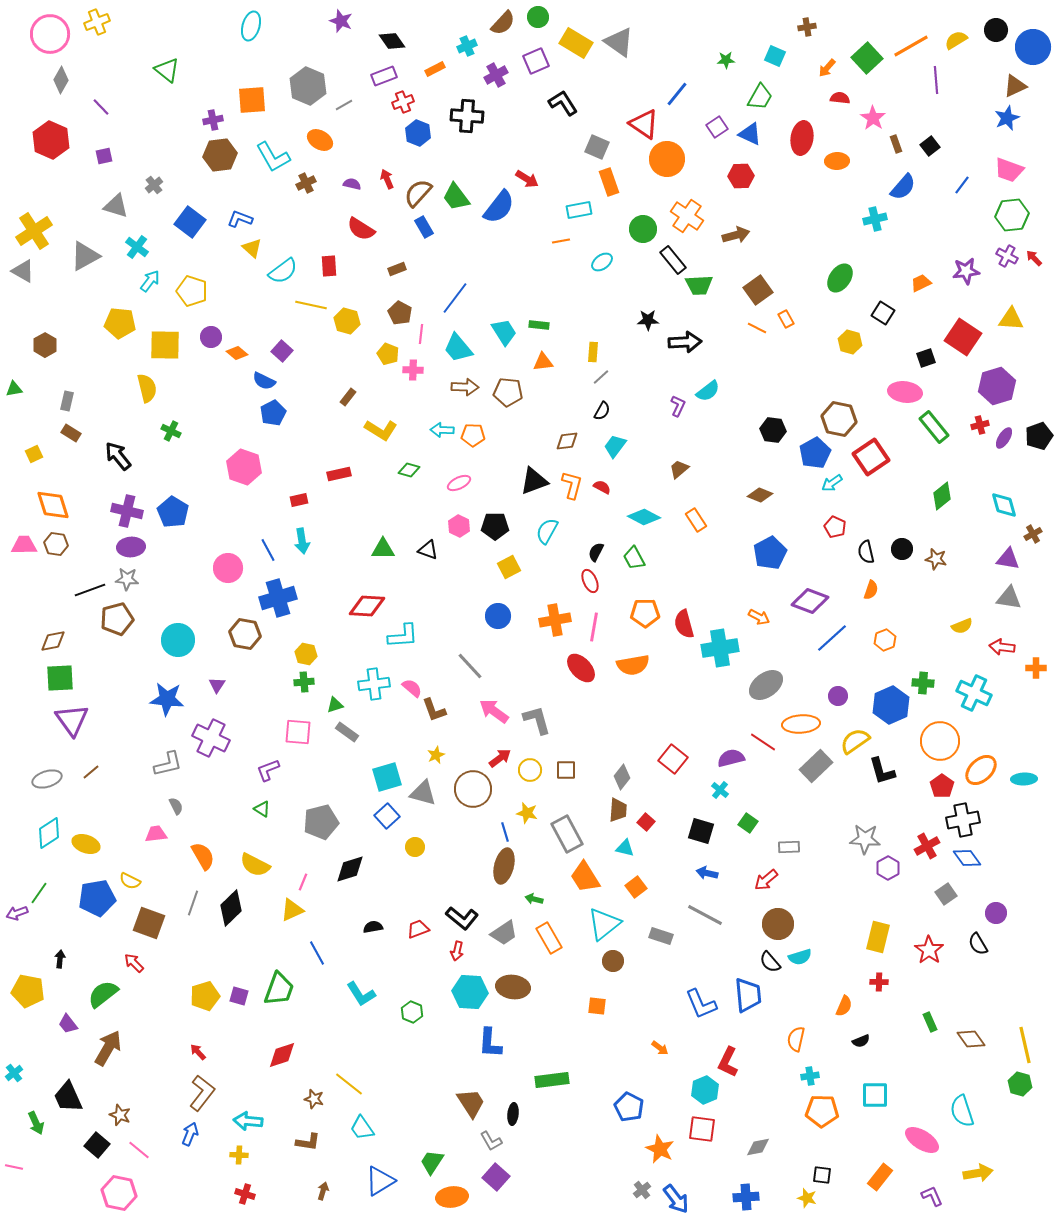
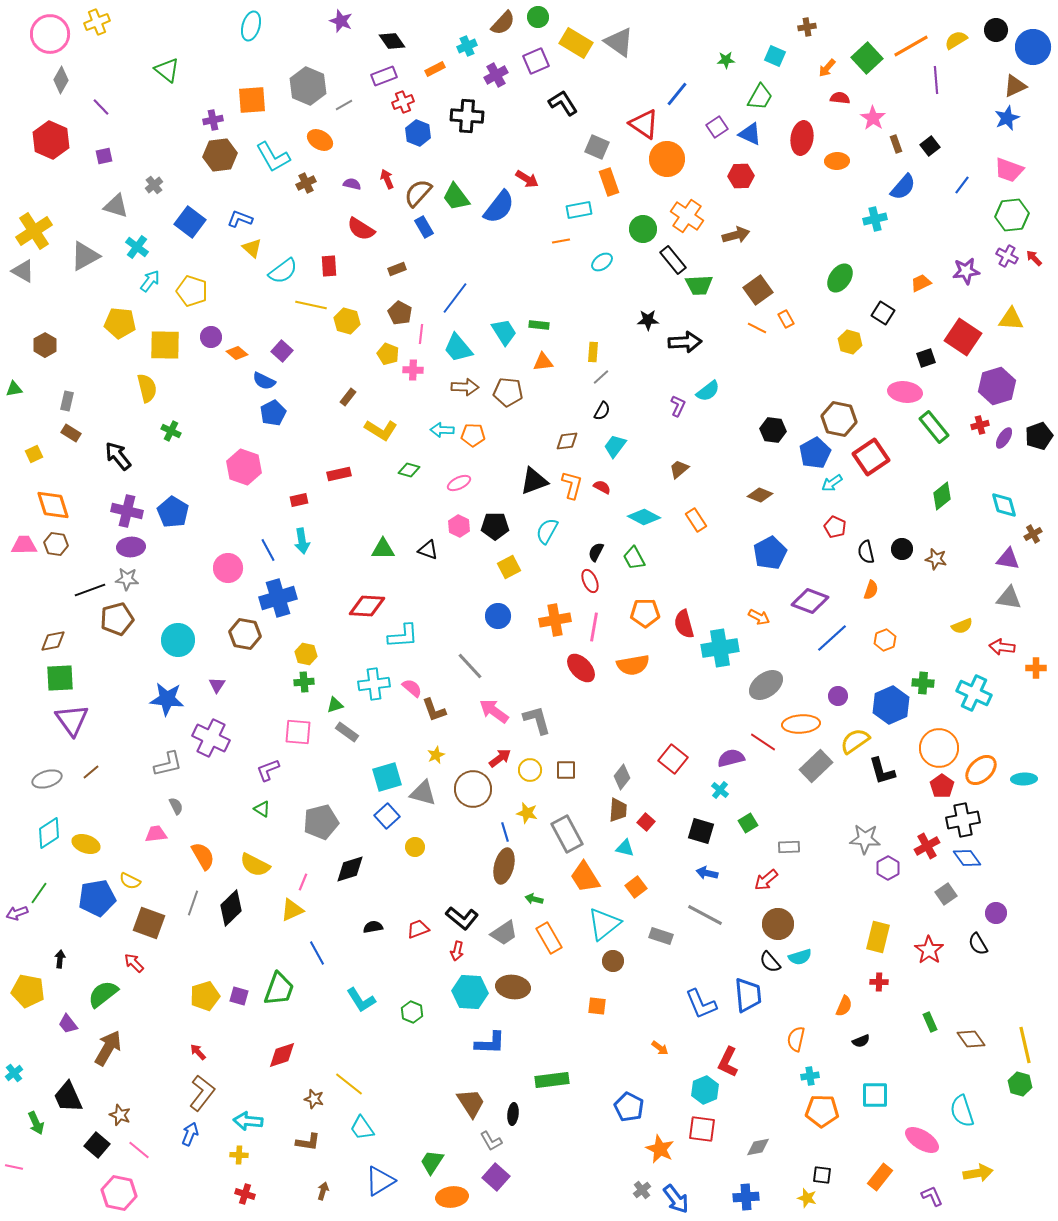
orange circle at (940, 741): moved 1 px left, 7 px down
green square at (748, 823): rotated 24 degrees clockwise
cyan L-shape at (361, 994): moved 6 px down
blue L-shape at (490, 1043): rotated 92 degrees counterclockwise
